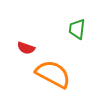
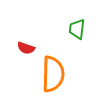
orange semicircle: rotated 63 degrees clockwise
